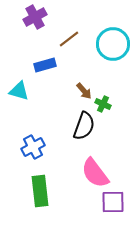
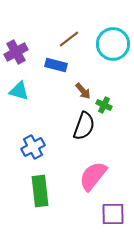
purple cross: moved 19 px left, 35 px down
blue rectangle: moved 11 px right; rotated 30 degrees clockwise
brown arrow: moved 1 px left
green cross: moved 1 px right, 1 px down
pink semicircle: moved 2 px left, 3 px down; rotated 76 degrees clockwise
purple square: moved 12 px down
